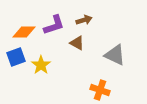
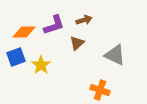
brown triangle: rotated 49 degrees clockwise
